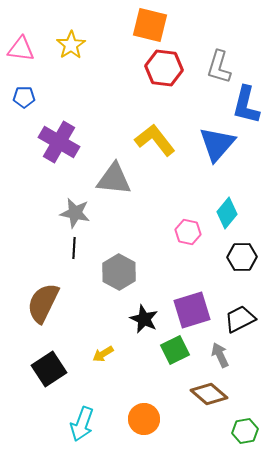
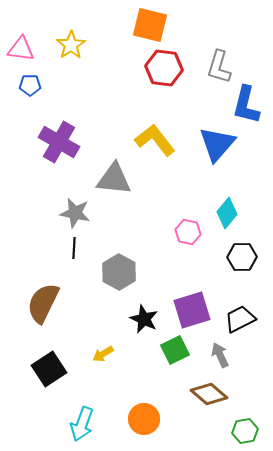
blue pentagon: moved 6 px right, 12 px up
